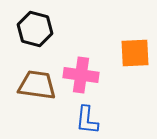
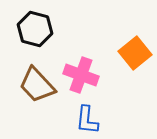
orange square: rotated 36 degrees counterclockwise
pink cross: rotated 12 degrees clockwise
brown trapezoid: rotated 141 degrees counterclockwise
